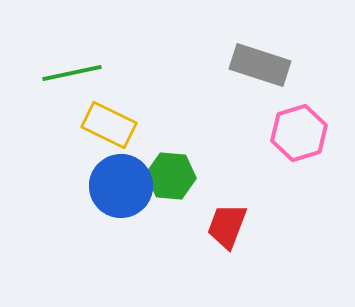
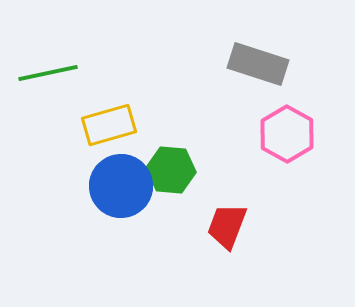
gray rectangle: moved 2 px left, 1 px up
green line: moved 24 px left
yellow rectangle: rotated 42 degrees counterclockwise
pink hexagon: moved 12 px left, 1 px down; rotated 14 degrees counterclockwise
green hexagon: moved 6 px up
